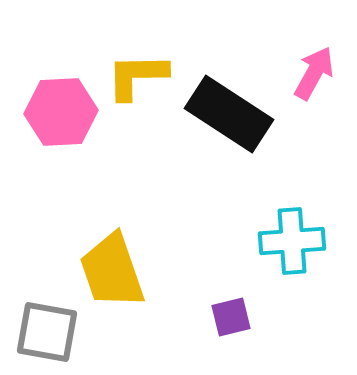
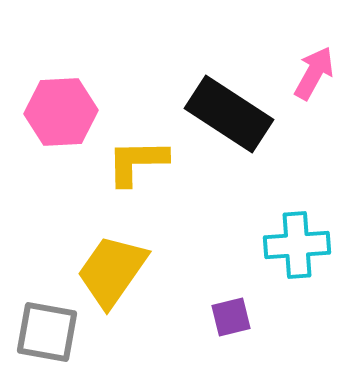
yellow L-shape: moved 86 px down
cyan cross: moved 5 px right, 4 px down
yellow trapezoid: rotated 54 degrees clockwise
